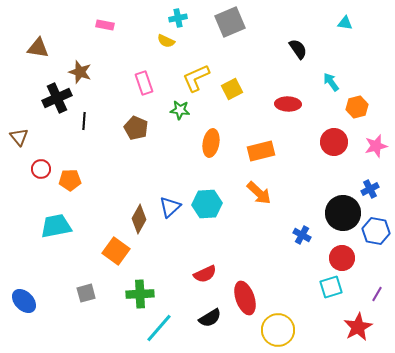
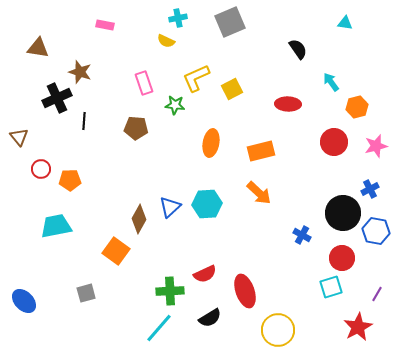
green star at (180, 110): moved 5 px left, 5 px up
brown pentagon at (136, 128): rotated 20 degrees counterclockwise
green cross at (140, 294): moved 30 px right, 3 px up
red ellipse at (245, 298): moved 7 px up
